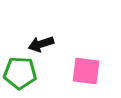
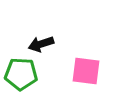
green pentagon: moved 1 px right, 1 px down
